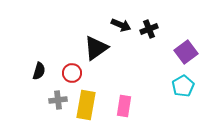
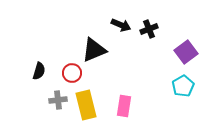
black triangle: moved 2 px left, 2 px down; rotated 12 degrees clockwise
yellow rectangle: rotated 24 degrees counterclockwise
